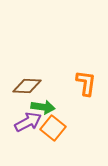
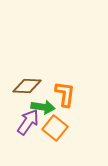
orange L-shape: moved 21 px left, 11 px down
purple arrow: rotated 28 degrees counterclockwise
orange square: moved 2 px right
